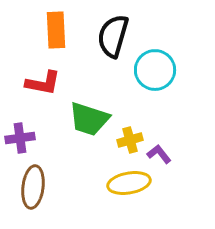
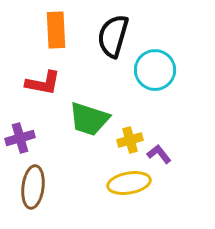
purple cross: rotated 8 degrees counterclockwise
